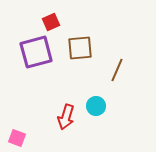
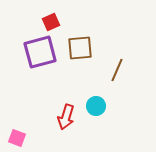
purple square: moved 4 px right
